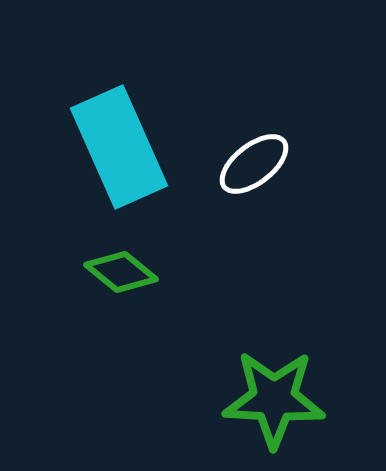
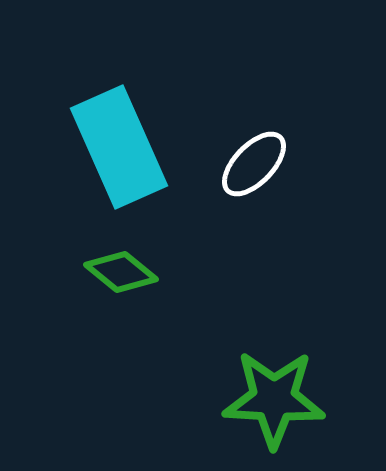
white ellipse: rotated 8 degrees counterclockwise
